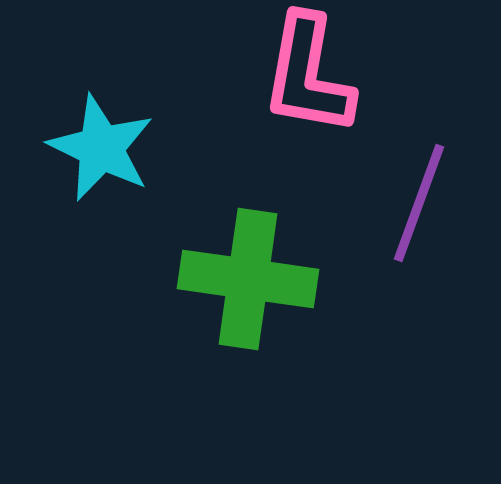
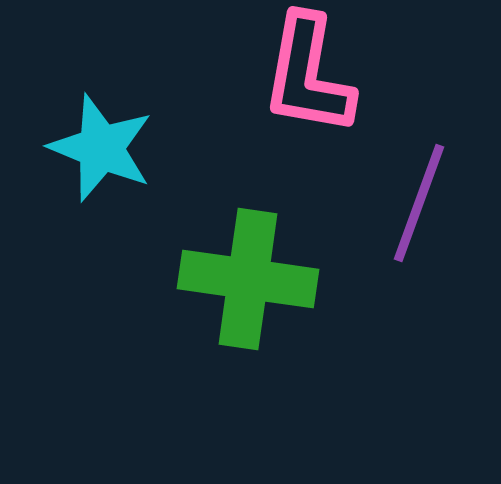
cyan star: rotated 4 degrees counterclockwise
